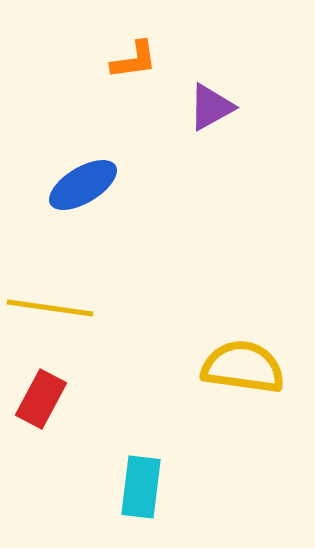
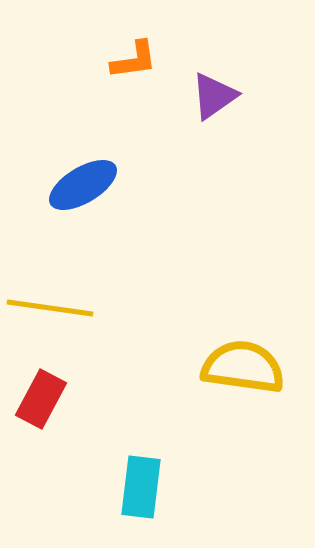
purple triangle: moved 3 px right, 11 px up; rotated 6 degrees counterclockwise
